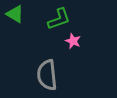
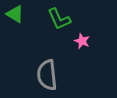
green L-shape: rotated 85 degrees clockwise
pink star: moved 9 px right
